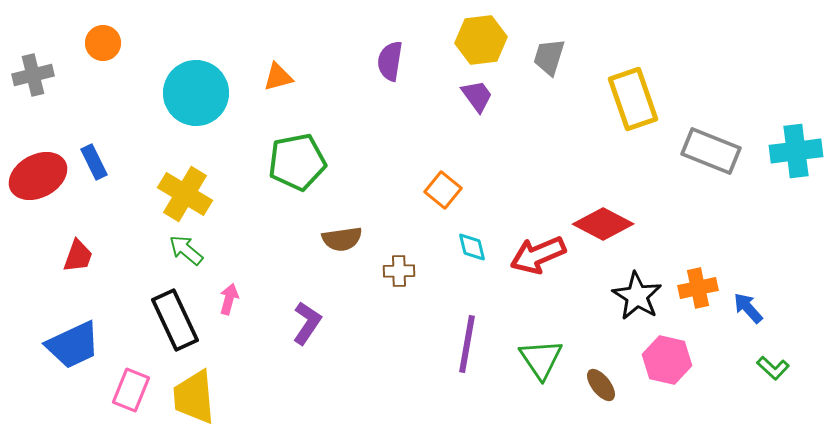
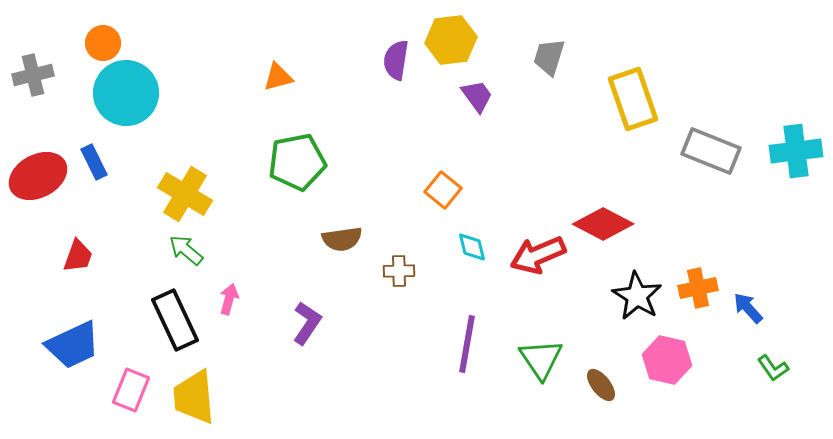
yellow hexagon: moved 30 px left
purple semicircle: moved 6 px right, 1 px up
cyan circle: moved 70 px left
green L-shape: rotated 12 degrees clockwise
